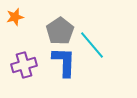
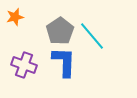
cyan line: moved 9 px up
purple cross: rotated 35 degrees clockwise
